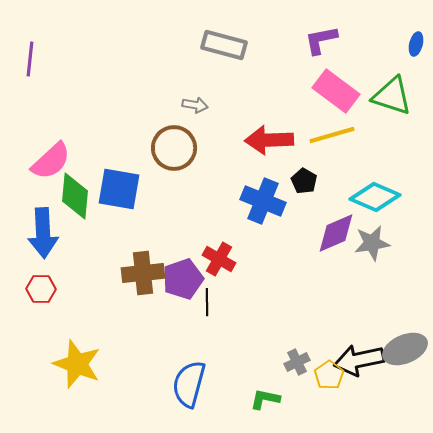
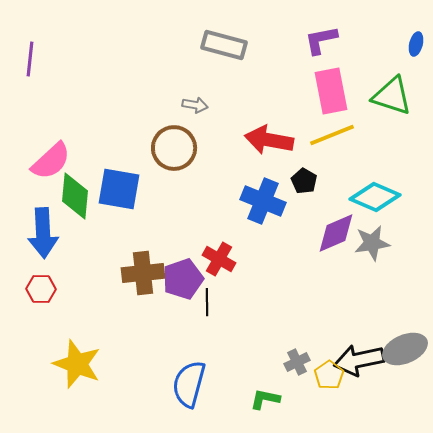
pink rectangle: moved 5 px left; rotated 42 degrees clockwise
yellow line: rotated 6 degrees counterclockwise
red arrow: rotated 12 degrees clockwise
